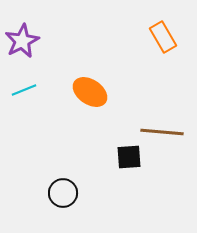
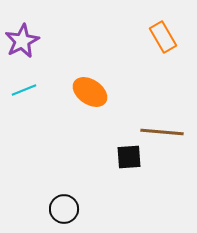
black circle: moved 1 px right, 16 px down
